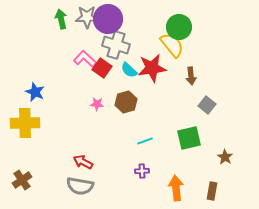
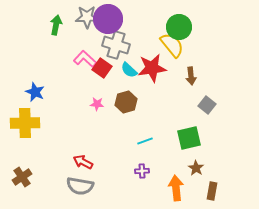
green arrow: moved 5 px left, 6 px down; rotated 24 degrees clockwise
brown star: moved 29 px left, 11 px down
brown cross: moved 3 px up
